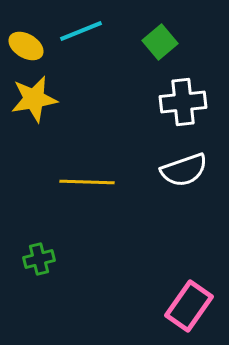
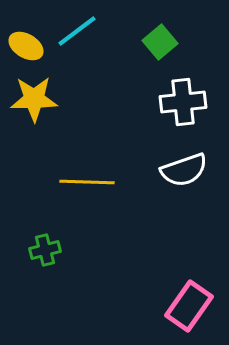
cyan line: moved 4 px left; rotated 15 degrees counterclockwise
yellow star: rotated 9 degrees clockwise
green cross: moved 6 px right, 9 px up
